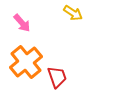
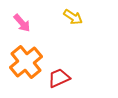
yellow arrow: moved 4 px down
red trapezoid: moved 2 px right, 1 px down; rotated 95 degrees counterclockwise
